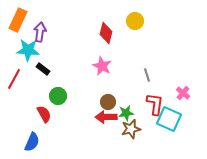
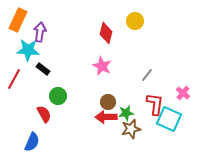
gray line: rotated 56 degrees clockwise
